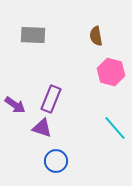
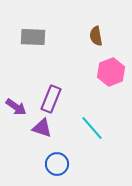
gray rectangle: moved 2 px down
pink hexagon: rotated 24 degrees clockwise
purple arrow: moved 1 px right, 2 px down
cyan line: moved 23 px left
blue circle: moved 1 px right, 3 px down
